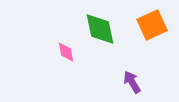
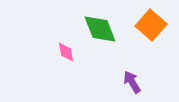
orange square: moved 1 px left; rotated 24 degrees counterclockwise
green diamond: rotated 9 degrees counterclockwise
